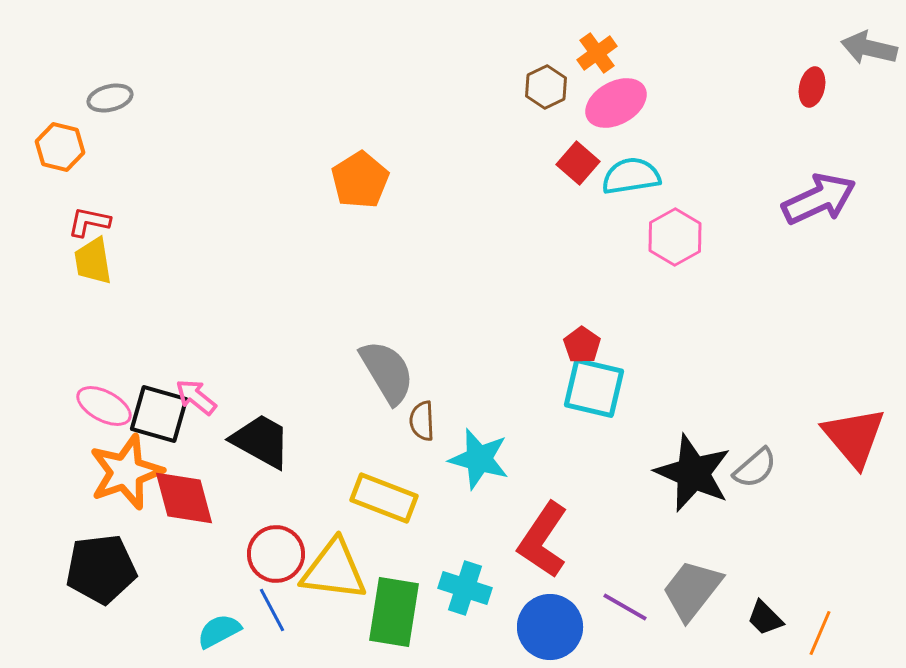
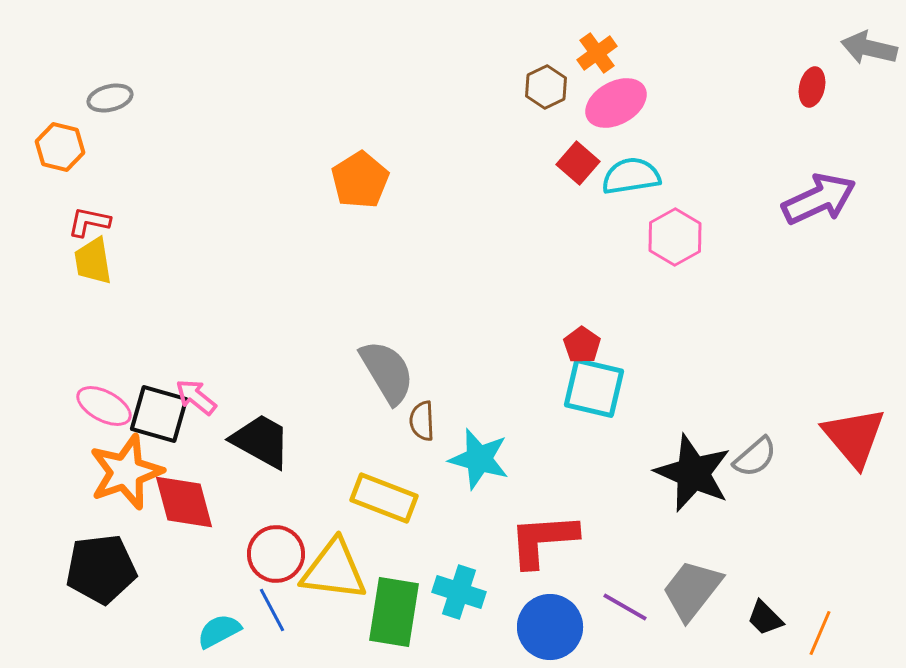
gray semicircle at (755, 468): moved 11 px up
red diamond at (184, 498): moved 4 px down
red L-shape at (543, 540): rotated 52 degrees clockwise
cyan cross at (465, 588): moved 6 px left, 4 px down
